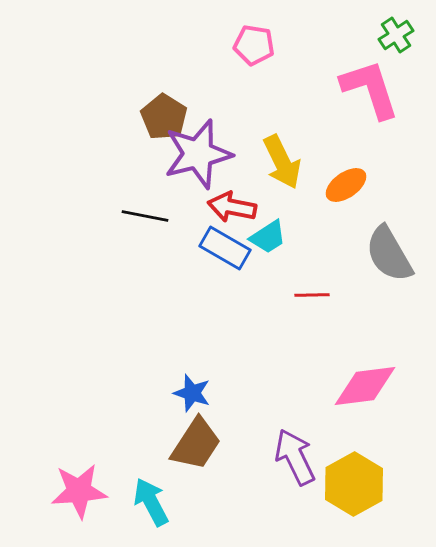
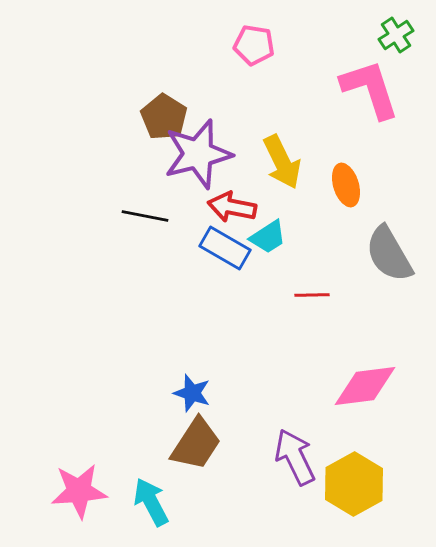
orange ellipse: rotated 72 degrees counterclockwise
